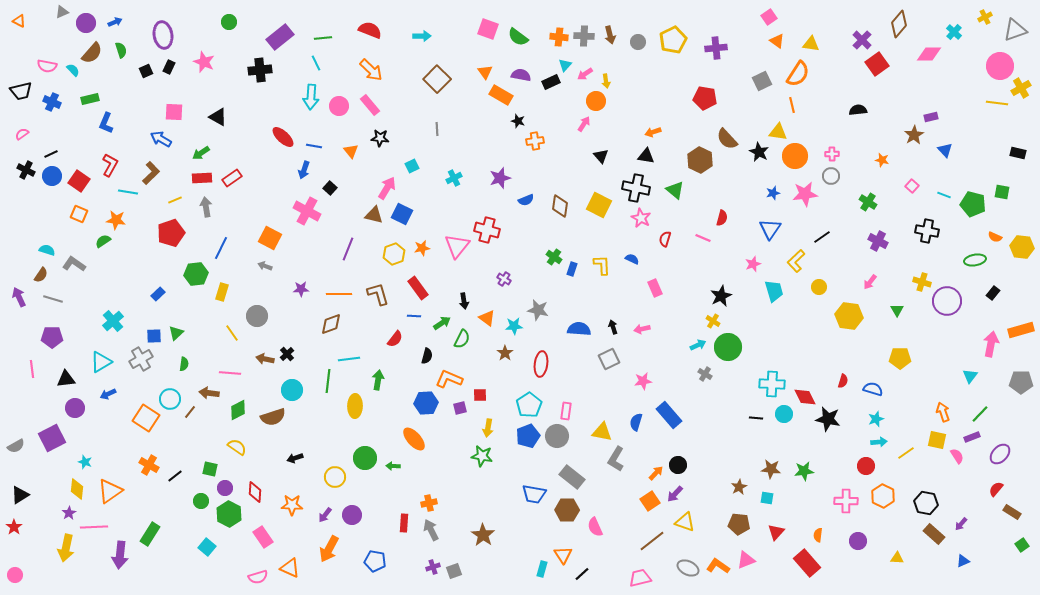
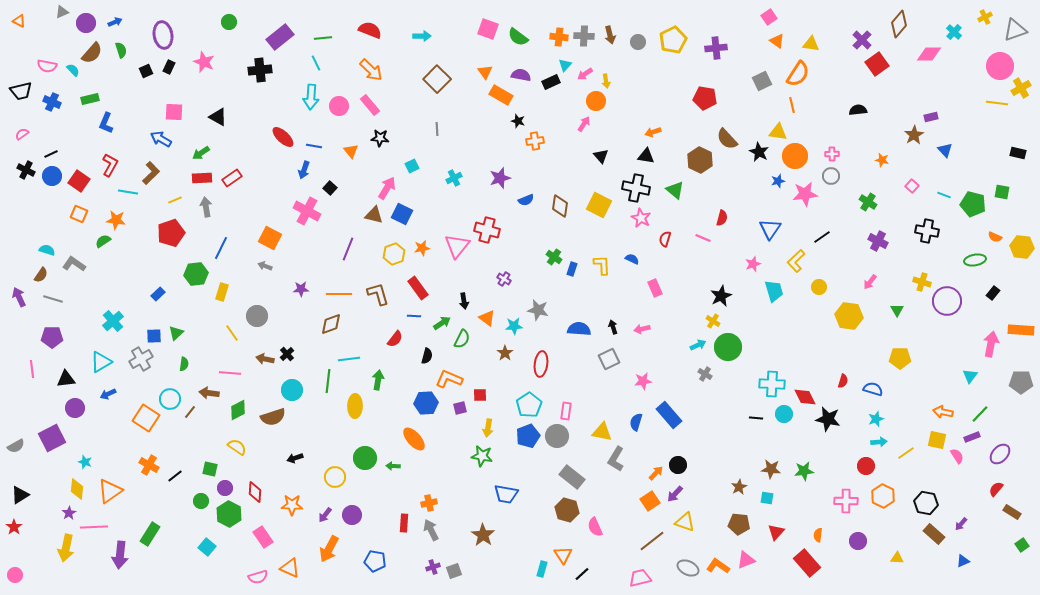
blue star at (773, 193): moved 5 px right, 12 px up
orange rectangle at (1021, 330): rotated 20 degrees clockwise
orange arrow at (943, 412): rotated 60 degrees counterclockwise
blue trapezoid at (534, 494): moved 28 px left
brown hexagon at (567, 510): rotated 15 degrees clockwise
